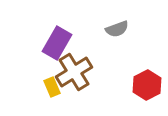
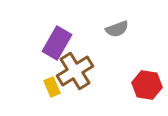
brown cross: moved 1 px right, 1 px up
red hexagon: rotated 24 degrees counterclockwise
